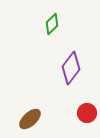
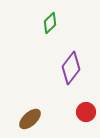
green diamond: moved 2 px left, 1 px up
red circle: moved 1 px left, 1 px up
